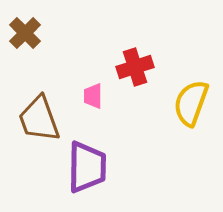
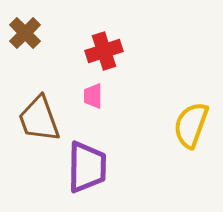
red cross: moved 31 px left, 16 px up
yellow semicircle: moved 22 px down
